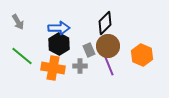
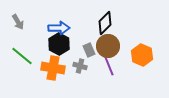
gray cross: rotated 16 degrees clockwise
